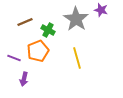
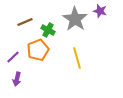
purple star: moved 1 px left, 1 px down
gray star: moved 1 px left
orange pentagon: moved 1 px up
purple line: moved 1 px left, 1 px up; rotated 64 degrees counterclockwise
purple arrow: moved 7 px left
